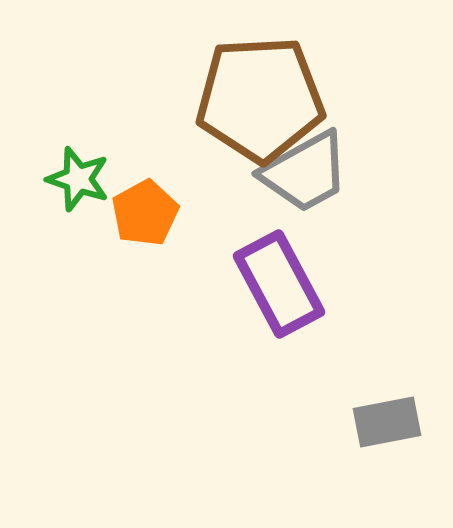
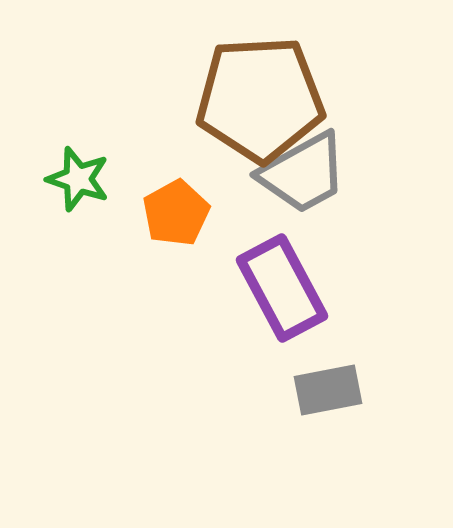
gray trapezoid: moved 2 px left, 1 px down
orange pentagon: moved 31 px right
purple rectangle: moved 3 px right, 4 px down
gray rectangle: moved 59 px left, 32 px up
